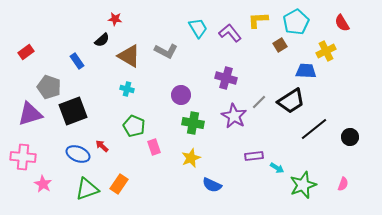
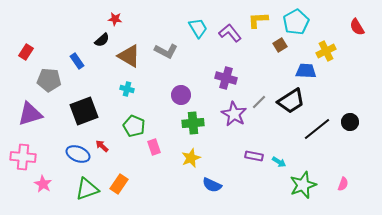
red semicircle: moved 15 px right, 4 px down
red rectangle: rotated 21 degrees counterclockwise
gray pentagon: moved 7 px up; rotated 15 degrees counterclockwise
black square: moved 11 px right
purple star: moved 2 px up
green cross: rotated 15 degrees counterclockwise
black line: moved 3 px right
black circle: moved 15 px up
purple rectangle: rotated 18 degrees clockwise
cyan arrow: moved 2 px right, 6 px up
